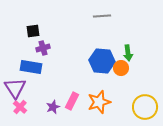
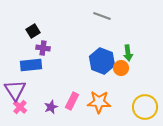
gray line: rotated 24 degrees clockwise
black square: rotated 24 degrees counterclockwise
purple cross: rotated 24 degrees clockwise
blue hexagon: rotated 15 degrees clockwise
blue rectangle: moved 2 px up; rotated 15 degrees counterclockwise
purple triangle: moved 2 px down
orange star: rotated 20 degrees clockwise
purple star: moved 2 px left
